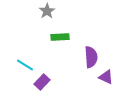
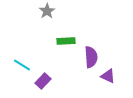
green rectangle: moved 6 px right, 4 px down
cyan line: moved 3 px left
purple triangle: moved 2 px right, 1 px up
purple rectangle: moved 1 px right, 1 px up
